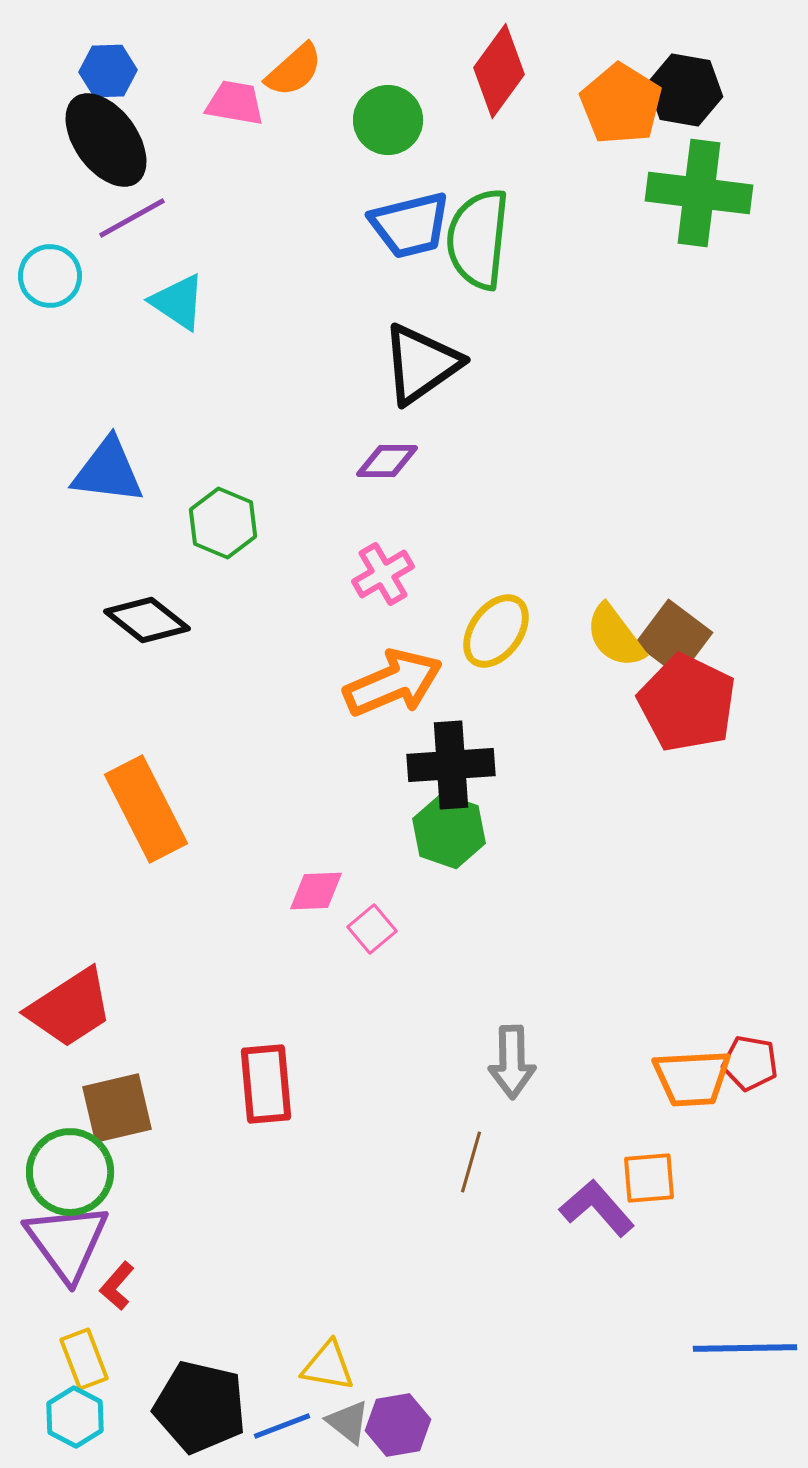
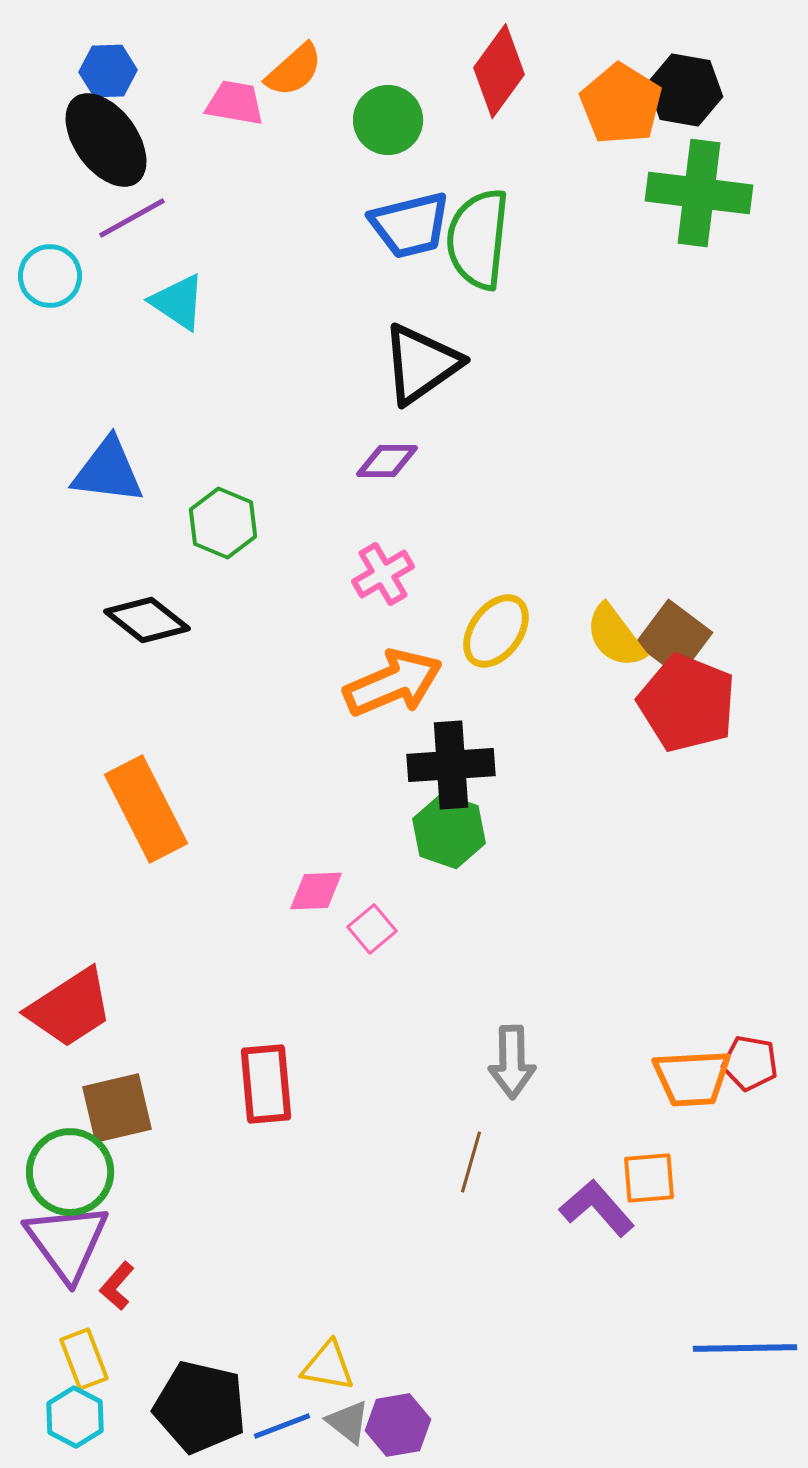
red pentagon at (687, 703): rotated 4 degrees counterclockwise
